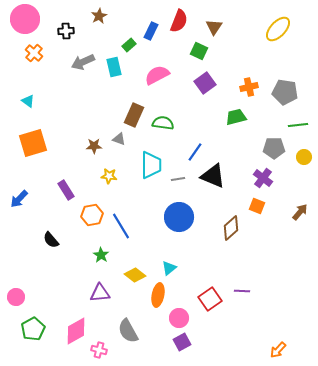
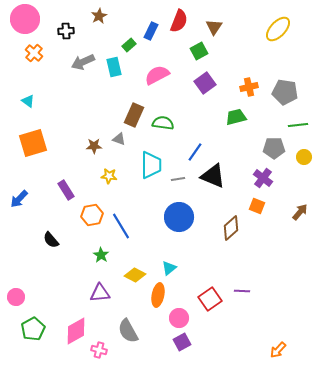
green square at (199, 51): rotated 36 degrees clockwise
yellow diamond at (135, 275): rotated 10 degrees counterclockwise
